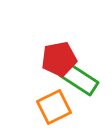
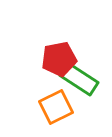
orange square: moved 2 px right
